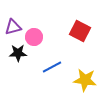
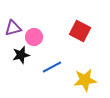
purple triangle: moved 1 px down
black star: moved 3 px right, 2 px down; rotated 12 degrees counterclockwise
yellow star: rotated 15 degrees counterclockwise
